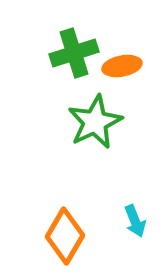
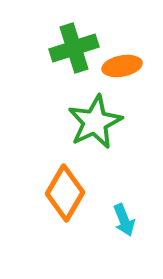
green cross: moved 5 px up
cyan arrow: moved 11 px left, 1 px up
orange diamond: moved 43 px up
